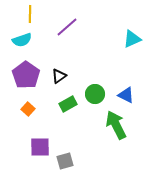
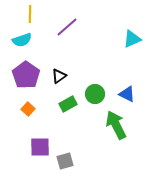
blue triangle: moved 1 px right, 1 px up
